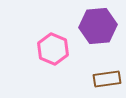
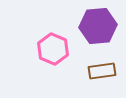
brown rectangle: moved 5 px left, 8 px up
